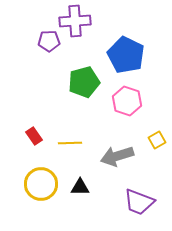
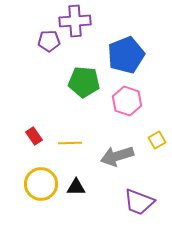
blue pentagon: rotated 24 degrees clockwise
green pentagon: rotated 20 degrees clockwise
black triangle: moved 4 px left
